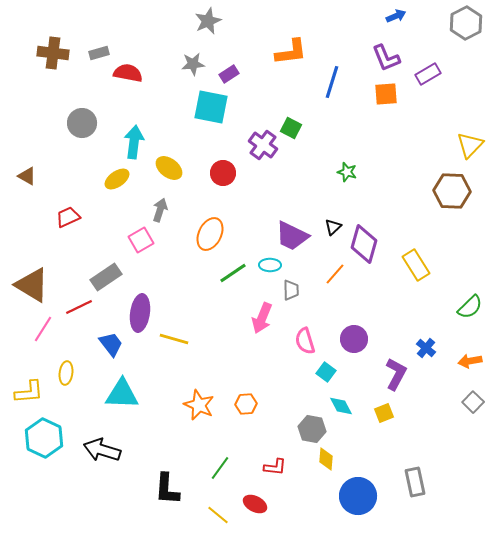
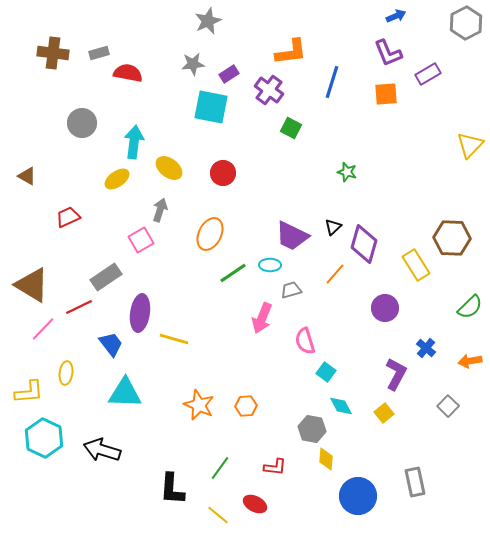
purple L-shape at (386, 58): moved 2 px right, 5 px up
purple cross at (263, 145): moved 6 px right, 55 px up
brown hexagon at (452, 191): moved 47 px down
gray trapezoid at (291, 290): rotated 105 degrees counterclockwise
pink line at (43, 329): rotated 12 degrees clockwise
purple circle at (354, 339): moved 31 px right, 31 px up
cyan triangle at (122, 394): moved 3 px right, 1 px up
gray square at (473, 402): moved 25 px left, 4 px down
orange hexagon at (246, 404): moved 2 px down
yellow square at (384, 413): rotated 18 degrees counterclockwise
black L-shape at (167, 489): moved 5 px right
